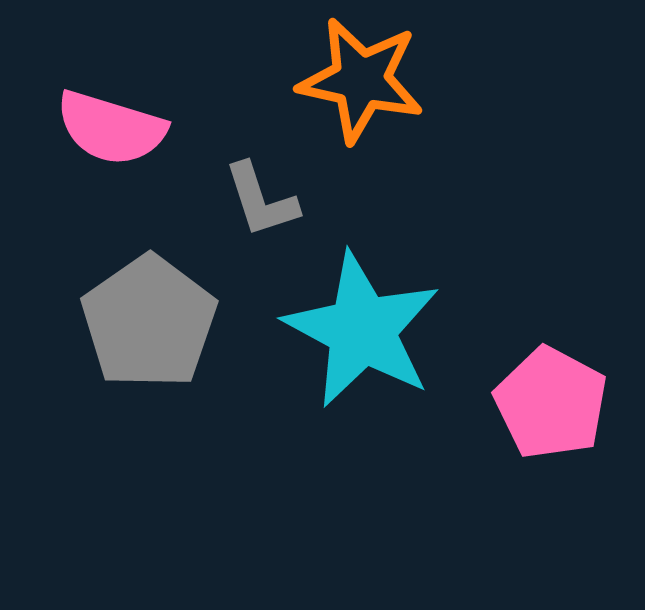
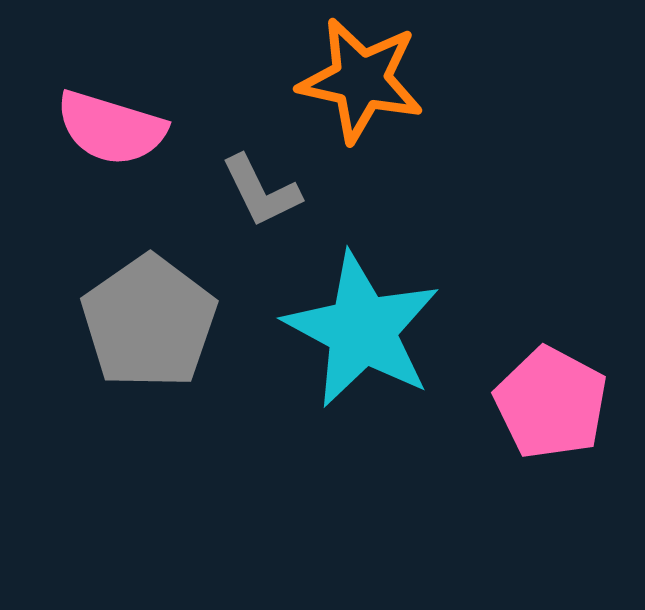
gray L-shape: moved 9 px up; rotated 8 degrees counterclockwise
